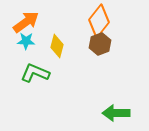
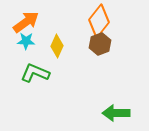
yellow diamond: rotated 10 degrees clockwise
